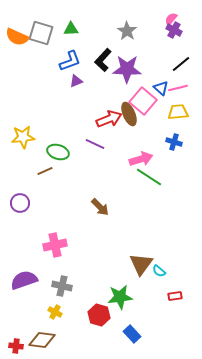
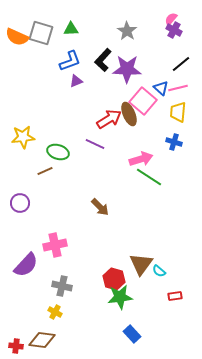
yellow trapezoid: rotated 80 degrees counterclockwise
red arrow: rotated 10 degrees counterclockwise
purple semicircle: moved 2 px right, 15 px up; rotated 152 degrees clockwise
red hexagon: moved 15 px right, 36 px up
